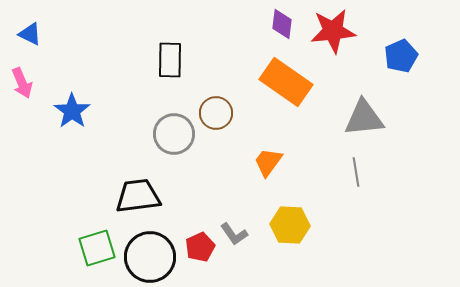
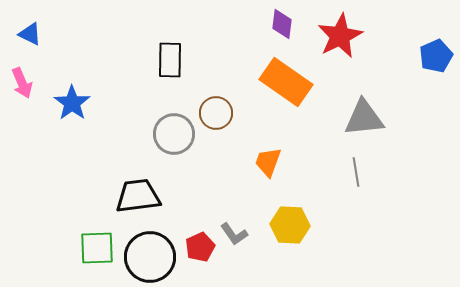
red star: moved 7 px right, 5 px down; rotated 21 degrees counterclockwise
blue pentagon: moved 35 px right
blue star: moved 8 px up
orange trapezoid: rotated 16 degrees counterclockwise
green square: rotated 15 degrees clockwise
